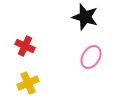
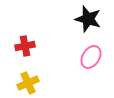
black star: moved 3 px right, 2 px down
red cross: rotated 36 degrees counterclockwise
